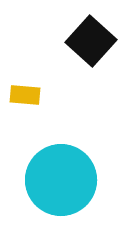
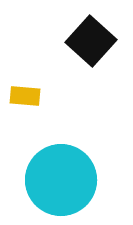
yellow rectangle: moved 1 px down
